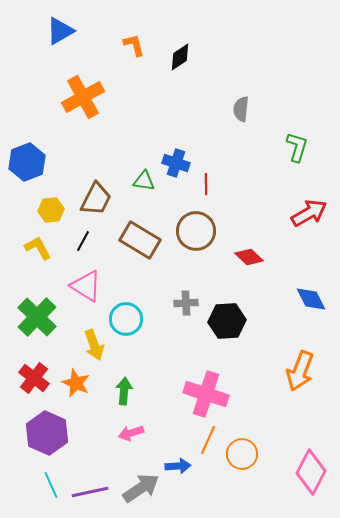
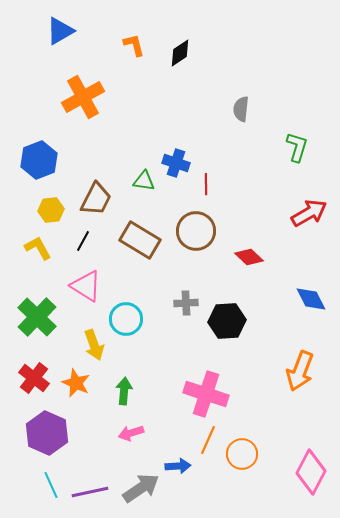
black diamond: moved 4 px up
blue hexagon: moved 12 px right, 2 px up
